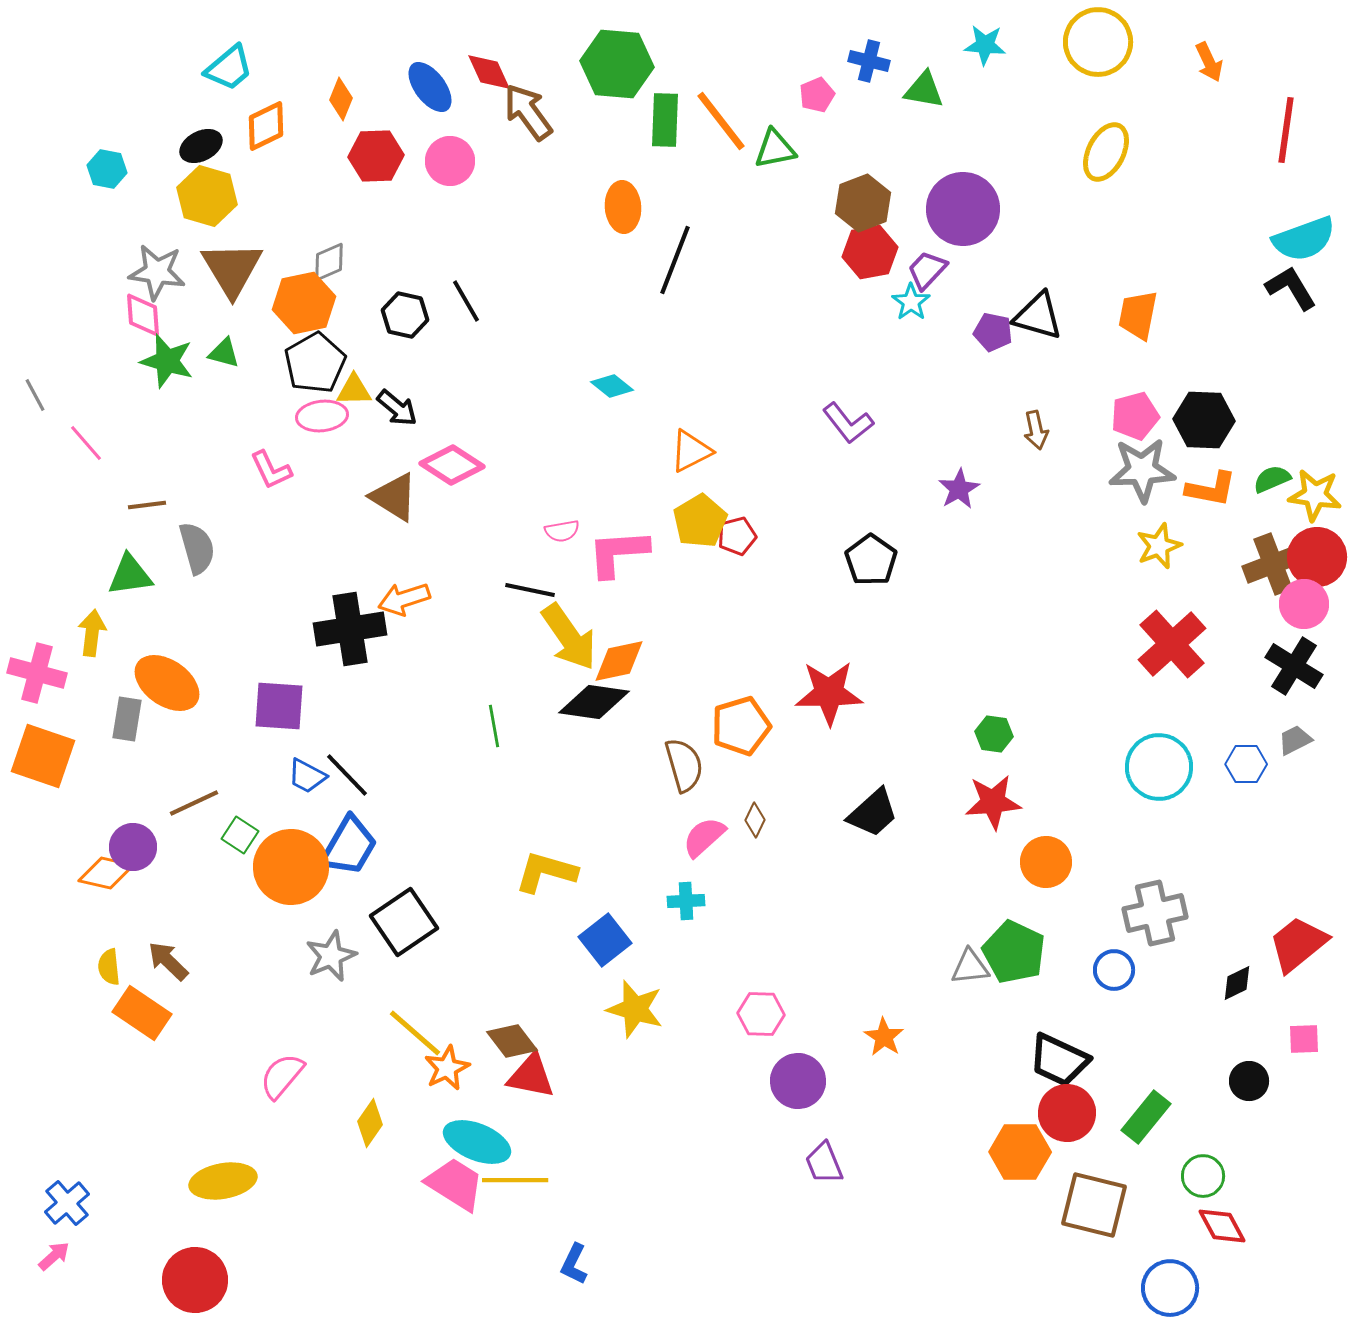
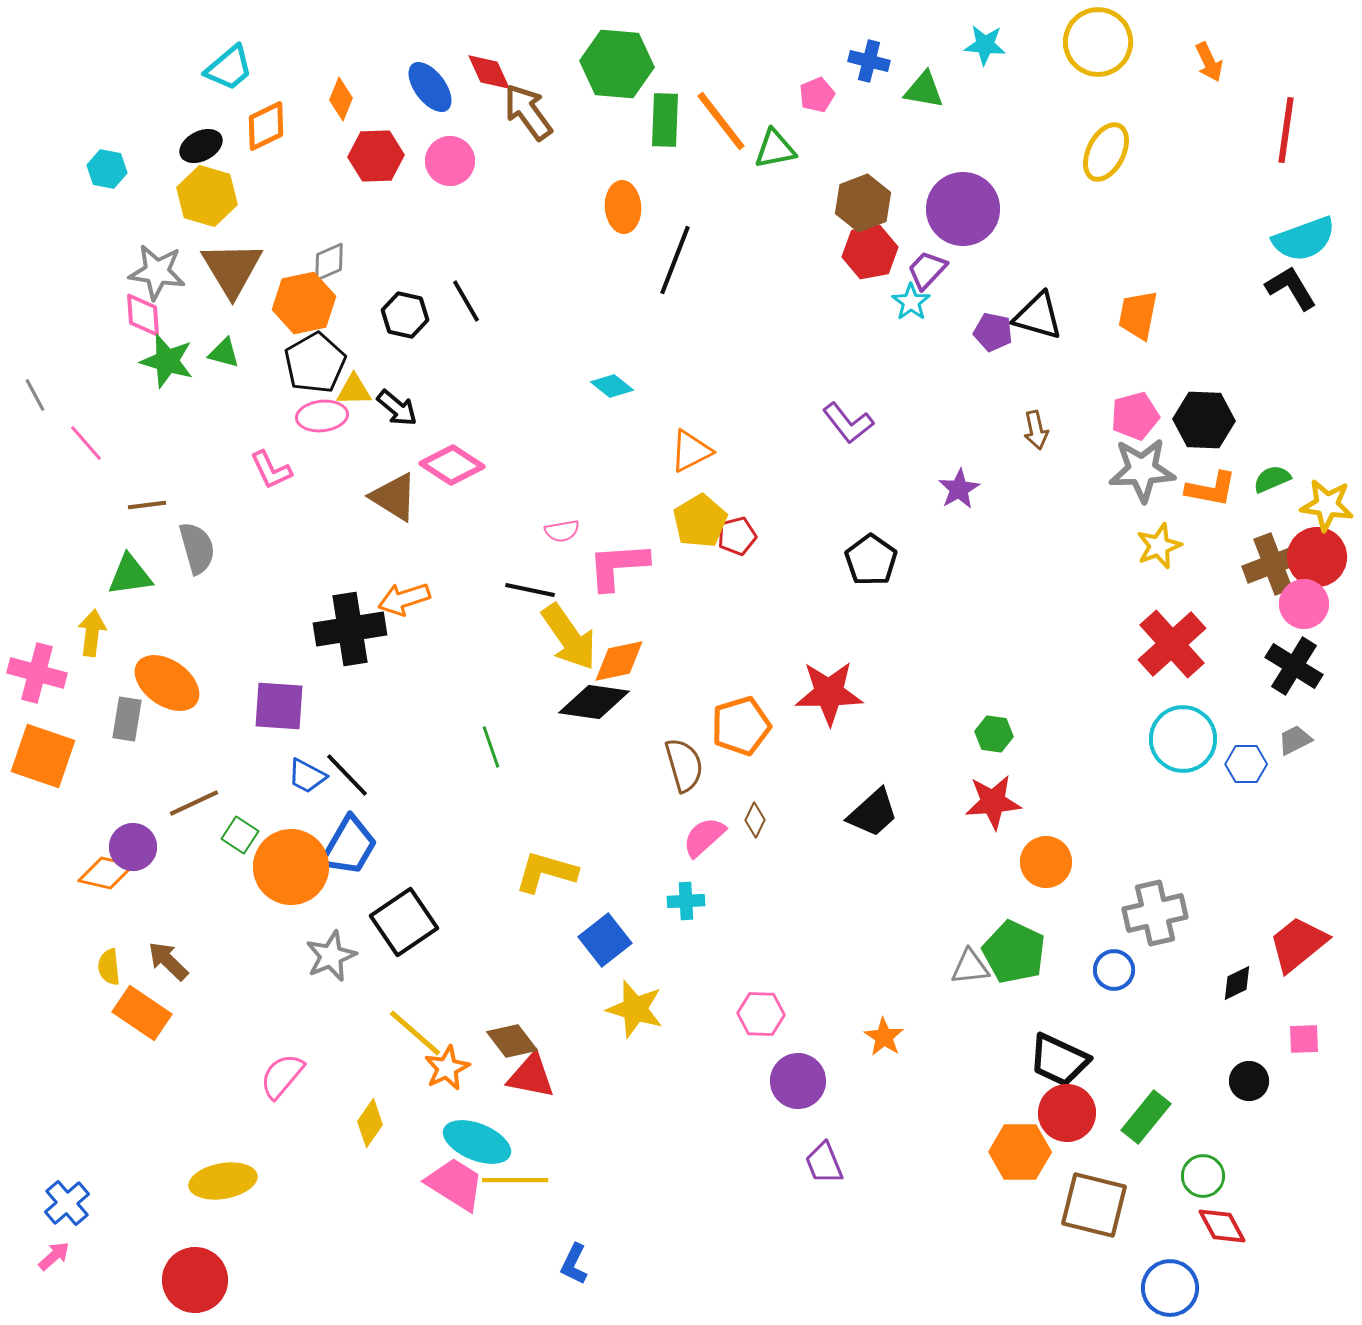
yellow star at (1315, 495): moved 12 px right, 10 px down
pink L-shape at (618, 553): moved 13 px down
green line at (494, 726): moved 3 px left, 21 px down; rotated 9 degrees counterclockwise
cyan circle at (1159, 767): moved 24 px right, 28 px up
